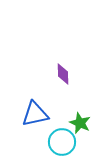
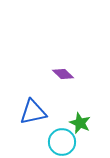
purple diamond: rotated 45 degrees counterclockwise
blue triangle: moved 2 px left, 2 px up
